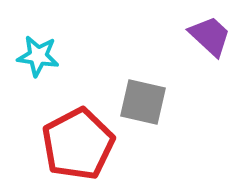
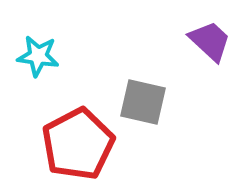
purple trapezoid: moved 5 px down
